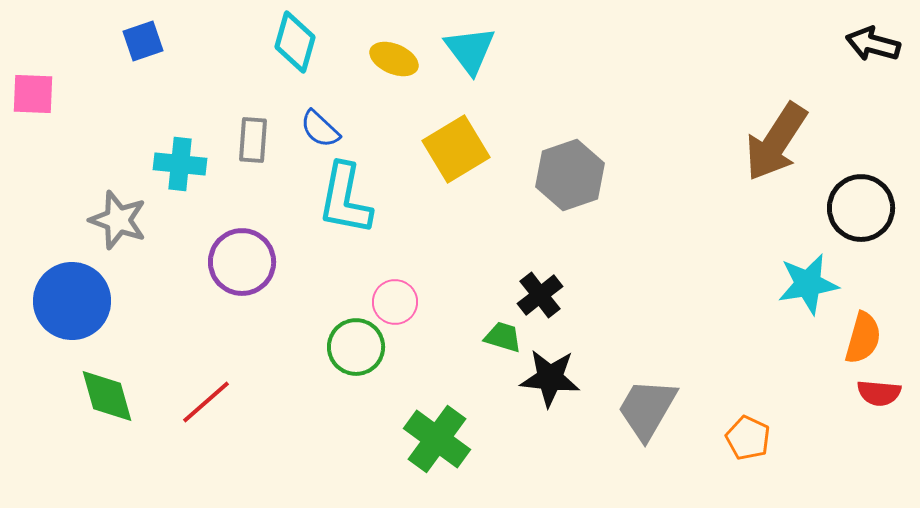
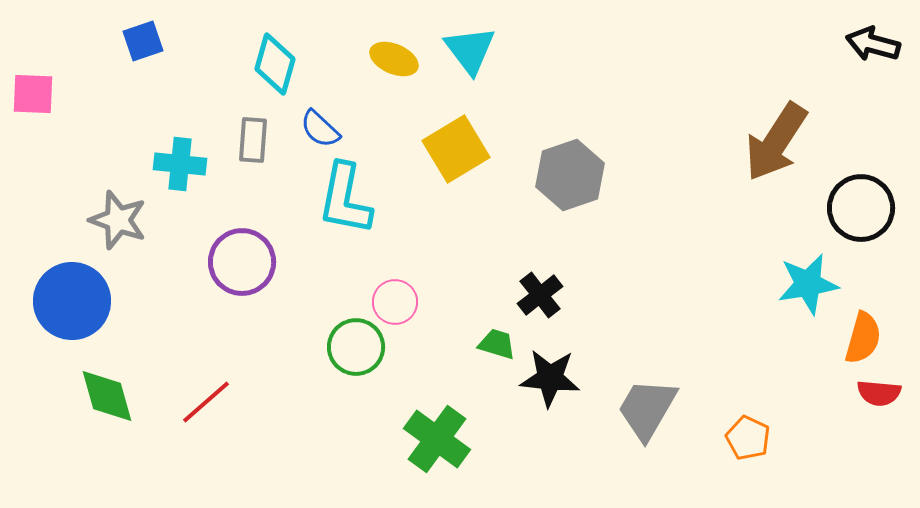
cyan diamond: moved 20 px left, 22 px down
green trapezoid: moved 6 px left, 7 px down
